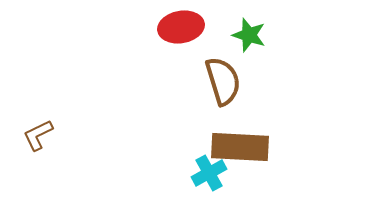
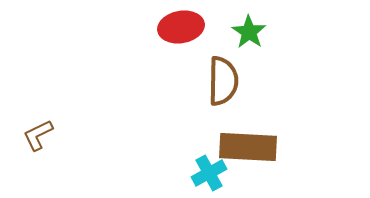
green star: moved 3 px up; rotated 16 degrees clockwise
brown semicircle: rotated 18 degrees clockwise
brown rectangle: moved 8 px right
